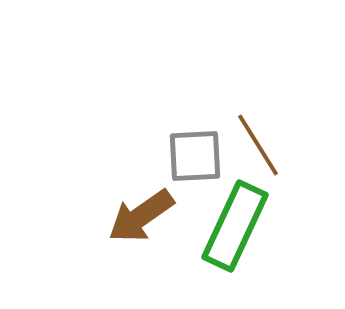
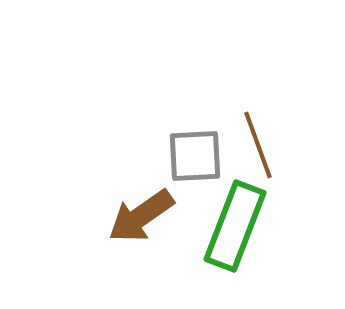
brown line: rotated 12 degrees clockwise
green rectangle: rotated 4 degrees counterclockwise
